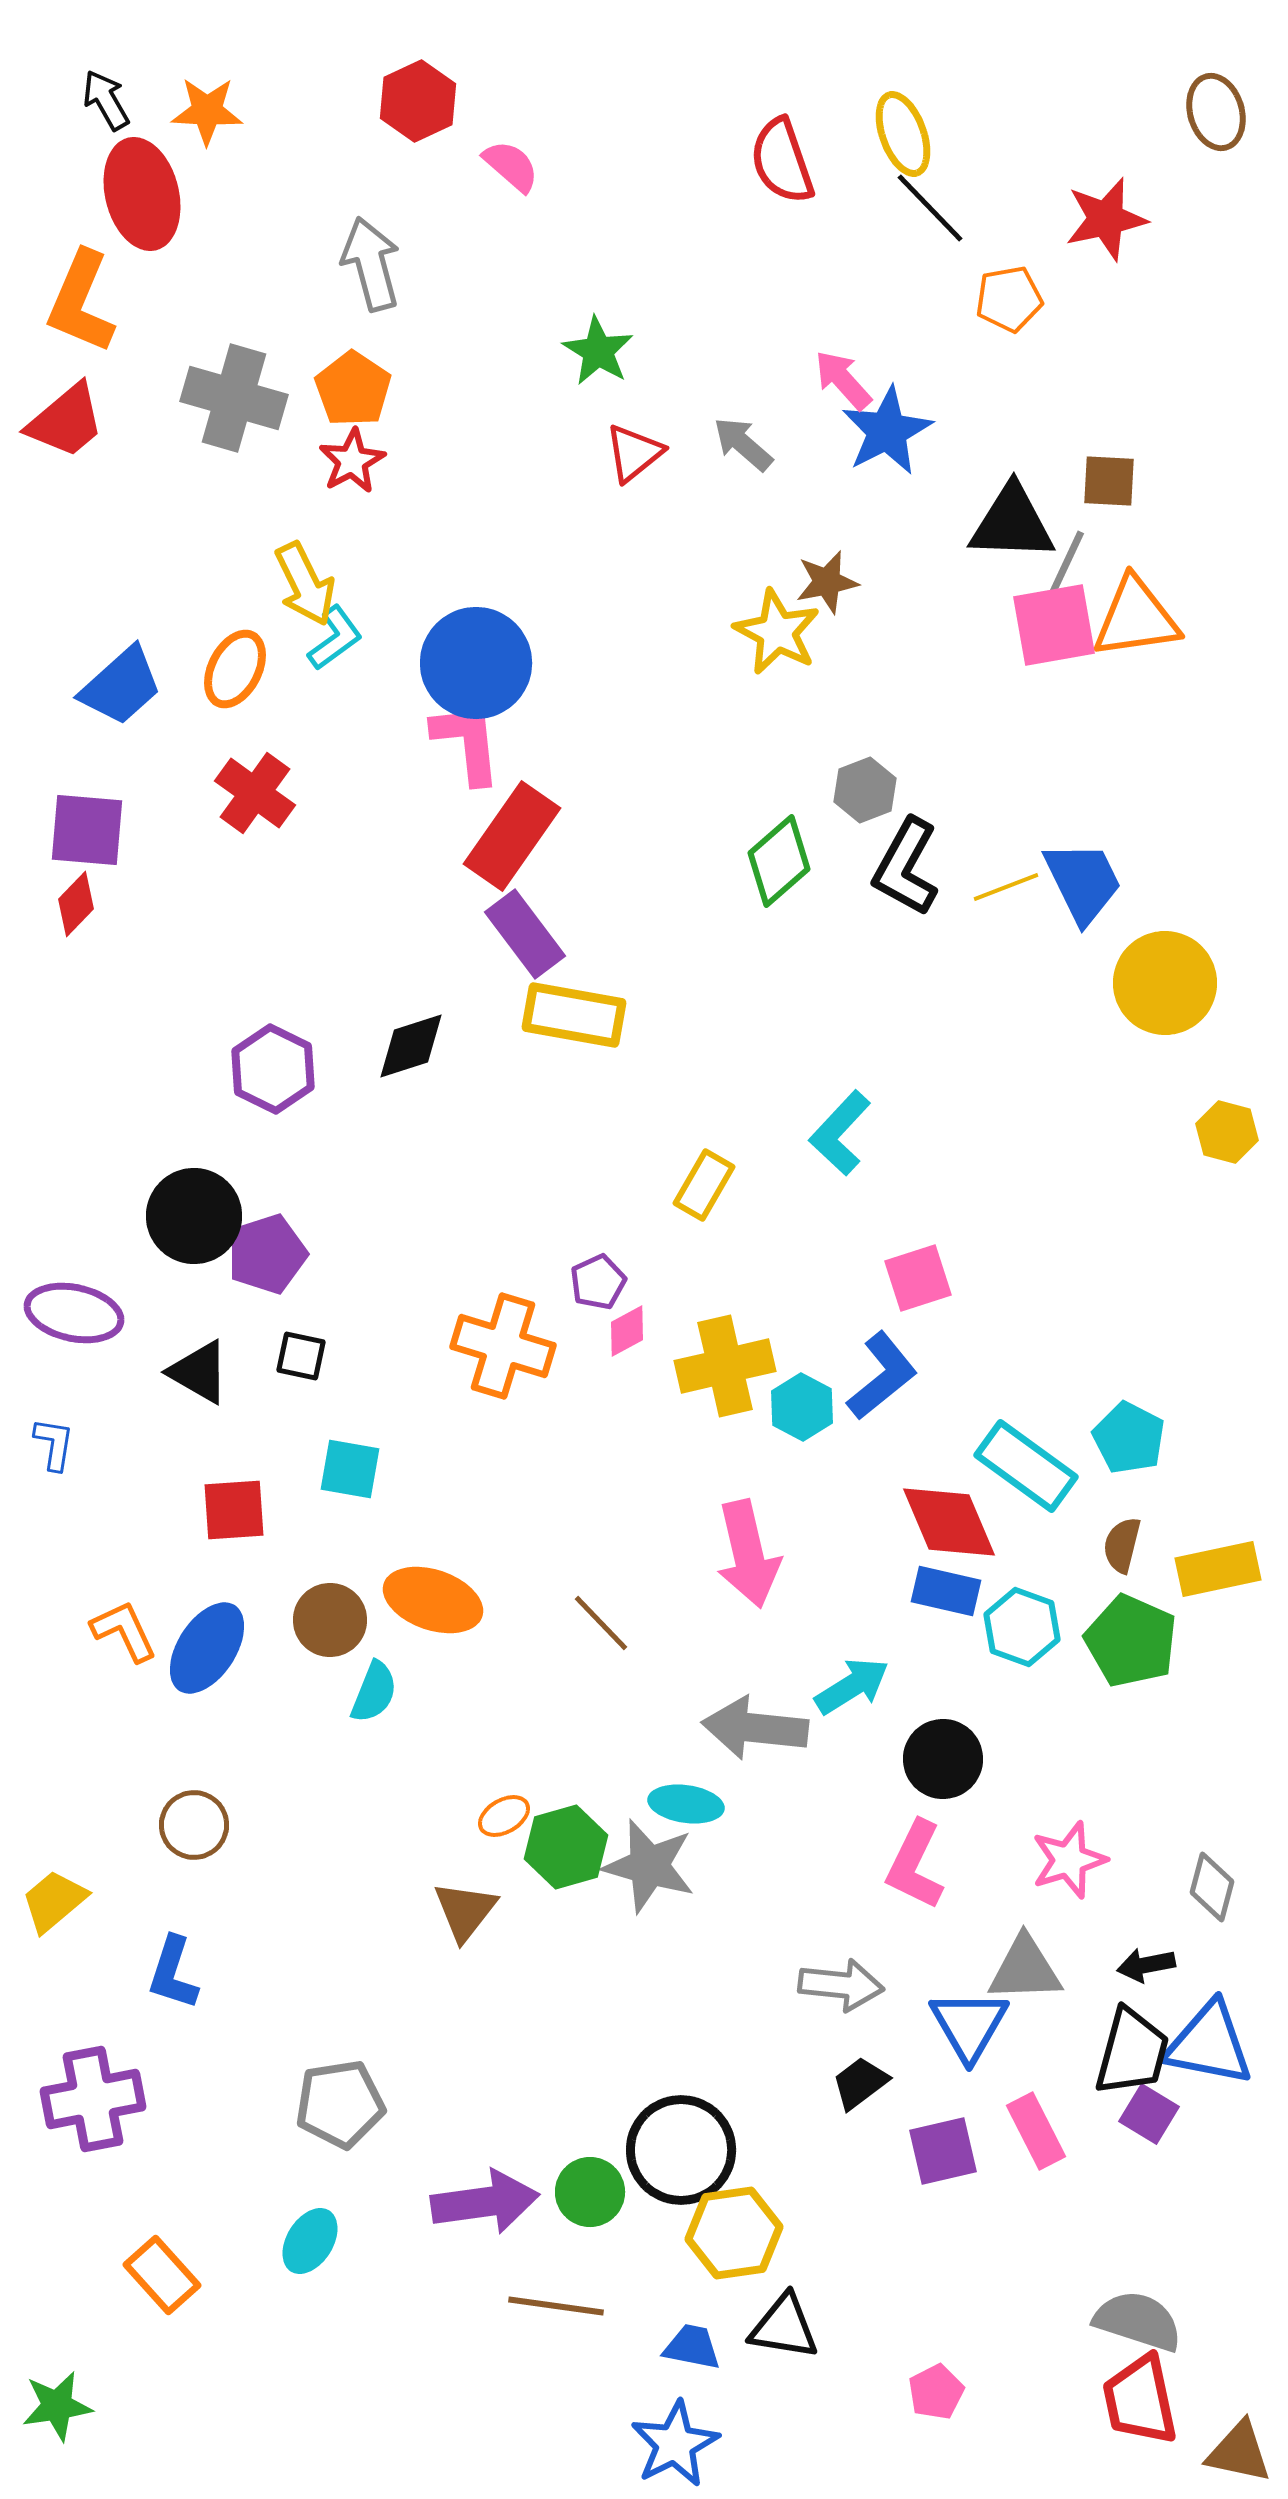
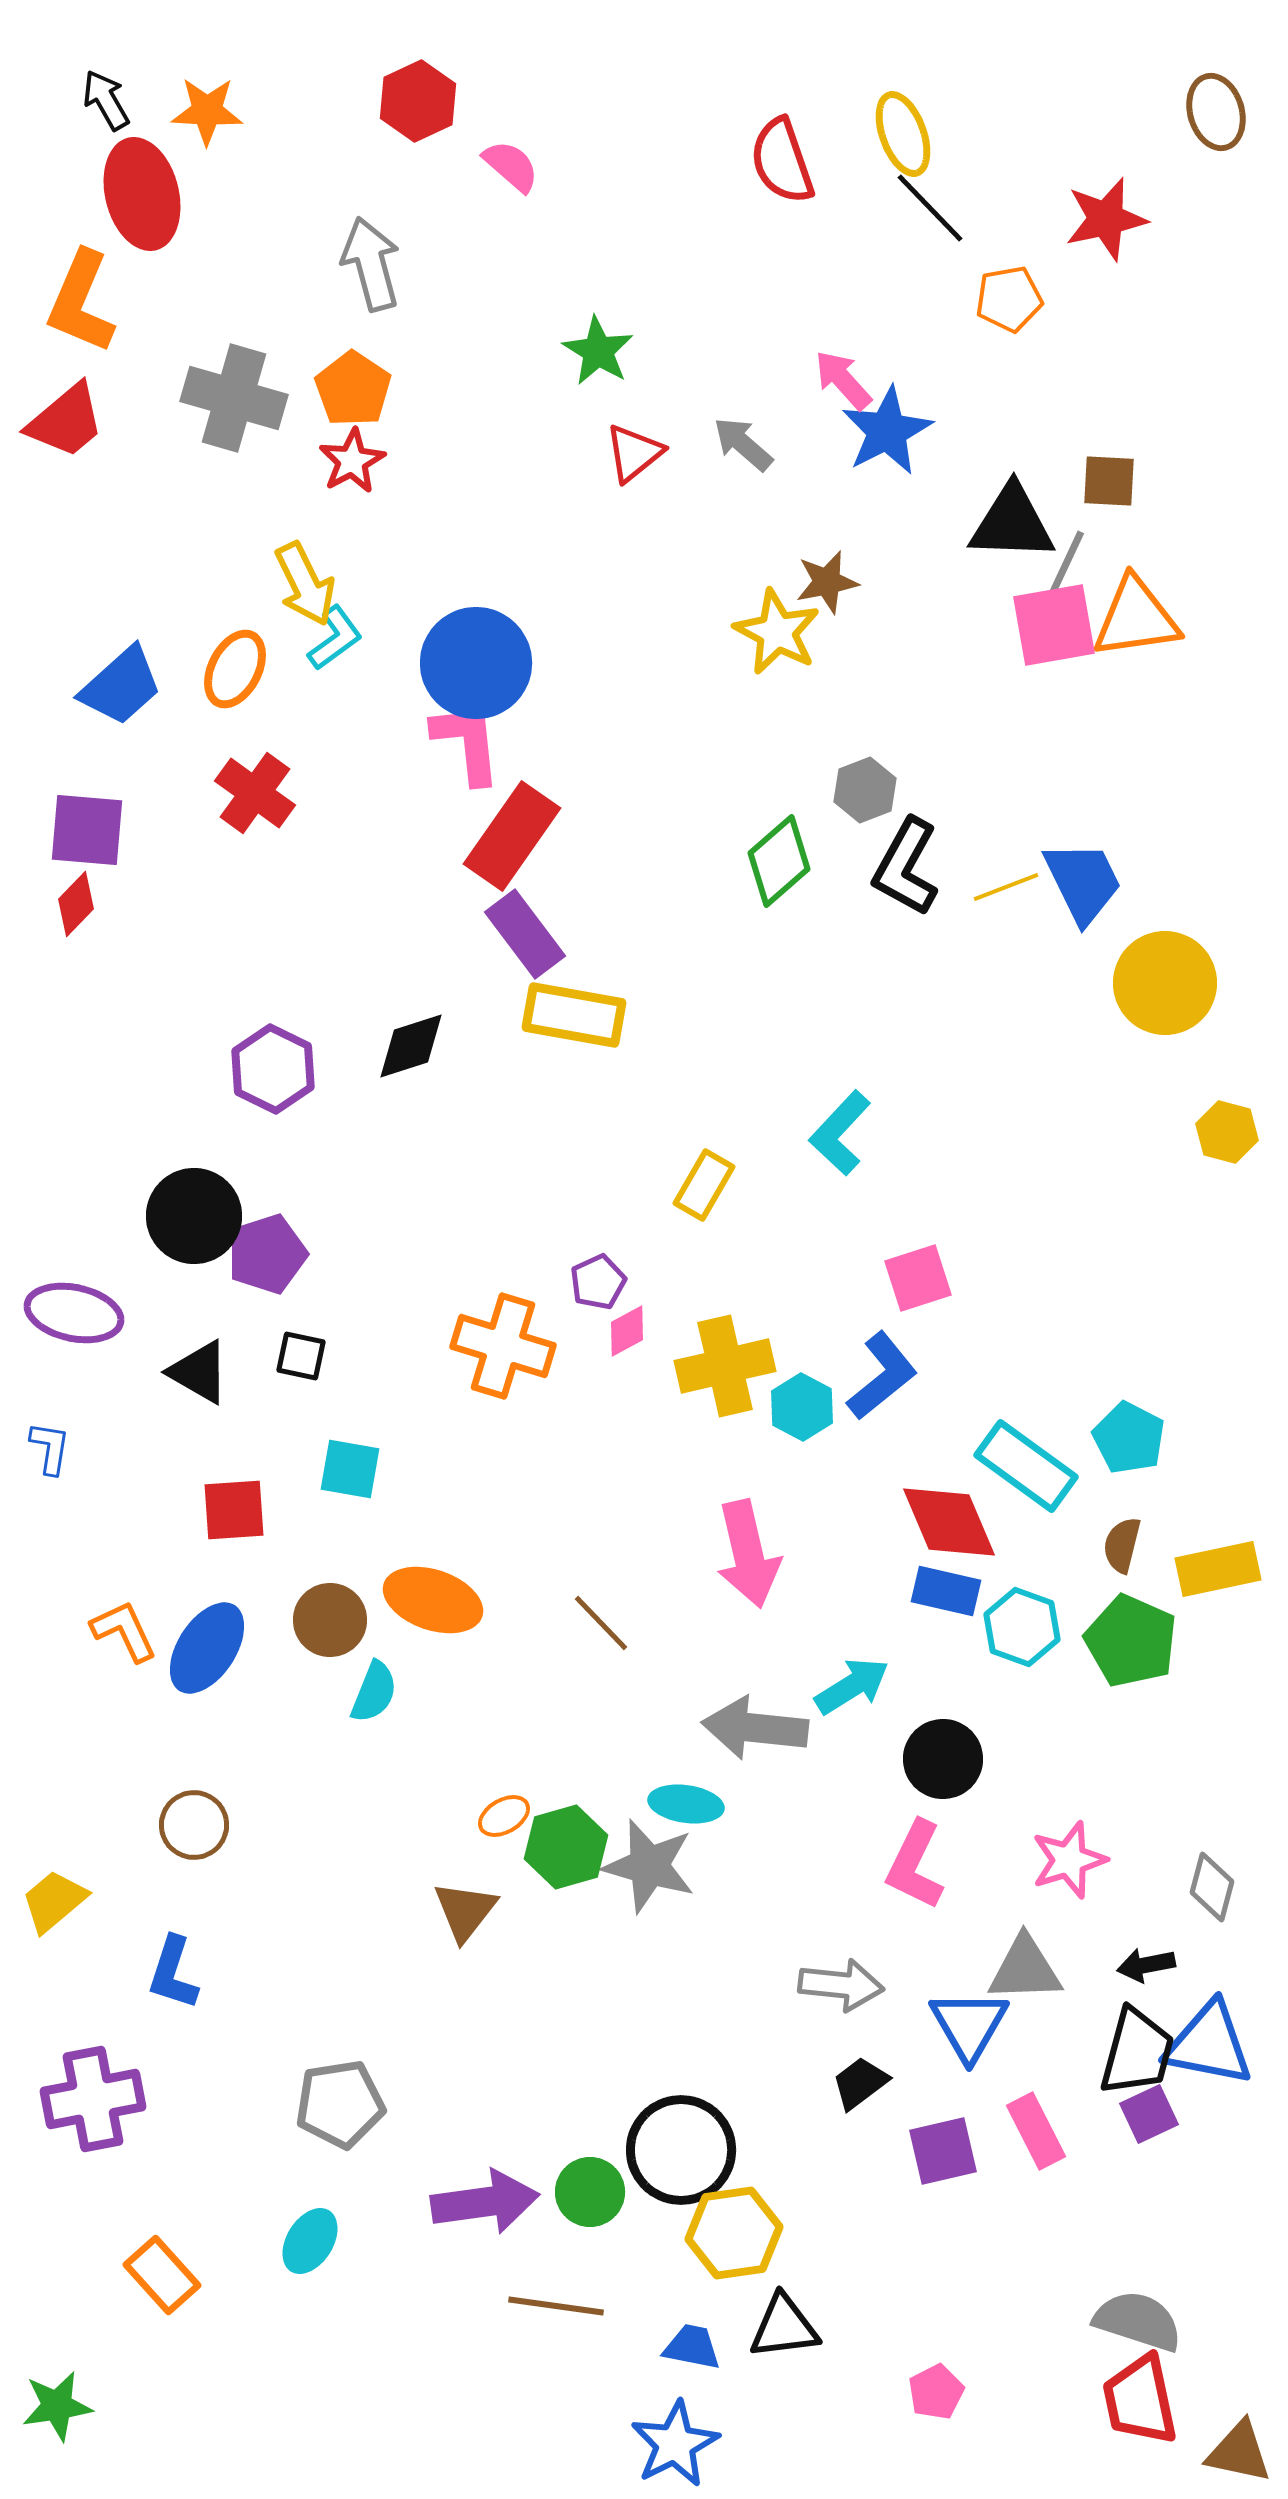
blue L-shape at (54, 1444): moved 4 px left, 4 px down
black trapezoid at (1132, 2052): moved 5 px right
purple square at (1149, 2114): rotated 34 degrees clockwise
black triangle at (784, 2327): rotated 16 degrees counterclockwise
